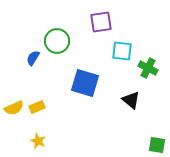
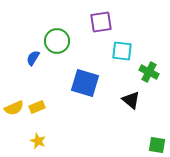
green cross: moved 1 px right, 4 px down
